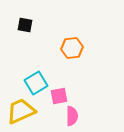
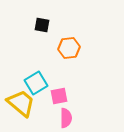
black square: moved 17 px right
orange hexagon: moved 3 px left
yellow trapezoid: moved 8 px up; rotated 64 degrees clockwise
pink semicircle: moved 6 px left, 2 px down
